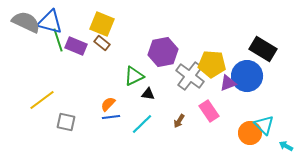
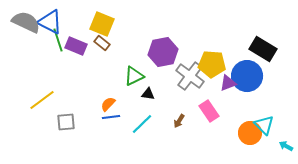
blue triangle: rotated 12 degrees clockwise
gray square: rotated 18 degrees counterclockwise
